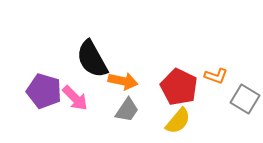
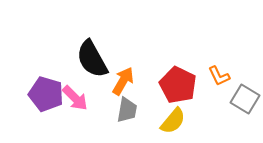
orange L-shape: moved 3 px right; rotated 45 degrees clockwise
orange arrow: rotated 72 degrees counterclockwise
red pentagon: moved 1 px left, 2 px up
purple pentagon: moved 2 px right, 3 px down
gray trapezoid: rotated 24 degrees counterclockwise
yellow semicircle: moved 5 px left
